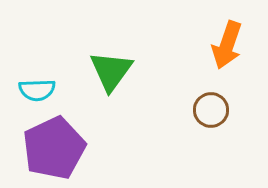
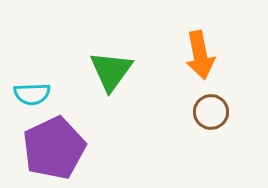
orange arrow: moved 27 px left, 10 px down; rotated 30 degrees counterclockwise
cyan semicircle: moved 5 px left, 4 px down
brown circle: moved 2 px down
